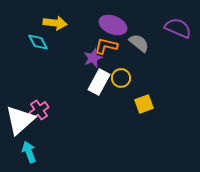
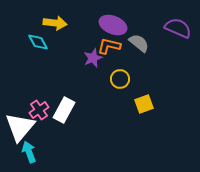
orange L-shape: moved 3 px right
yellow circle: moved 1 px left, 1 px down
white rectangle: moved 35 px left, 28 px down
white triangle: moved 7 px down; rotated 8 degrees counterclockwise
